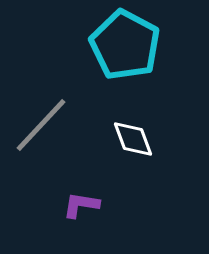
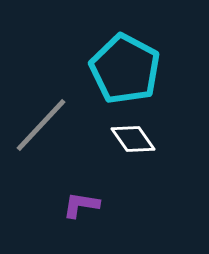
cyan pentagon: moved 24 px down
white diamond: rotated 15 degrees counterclockwise
